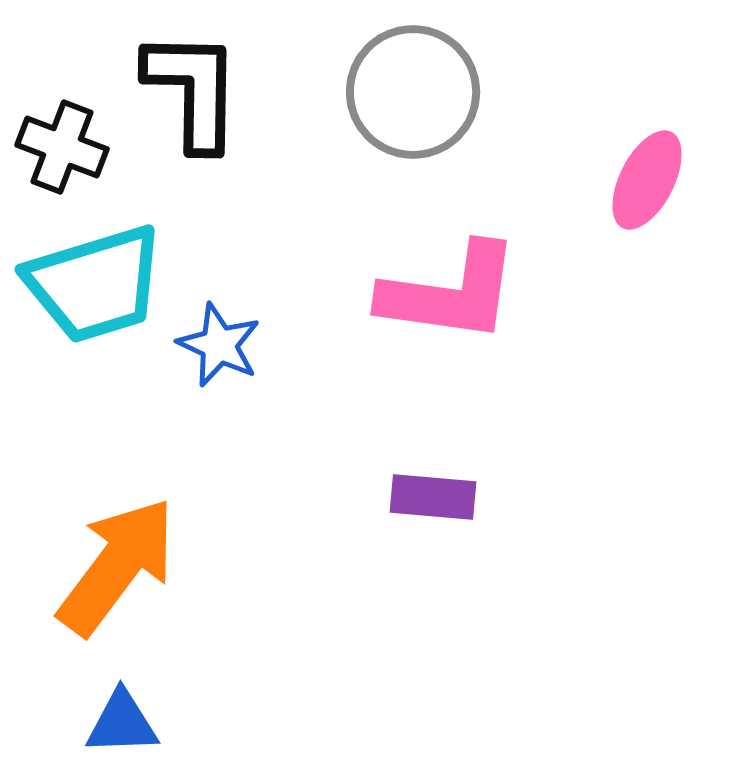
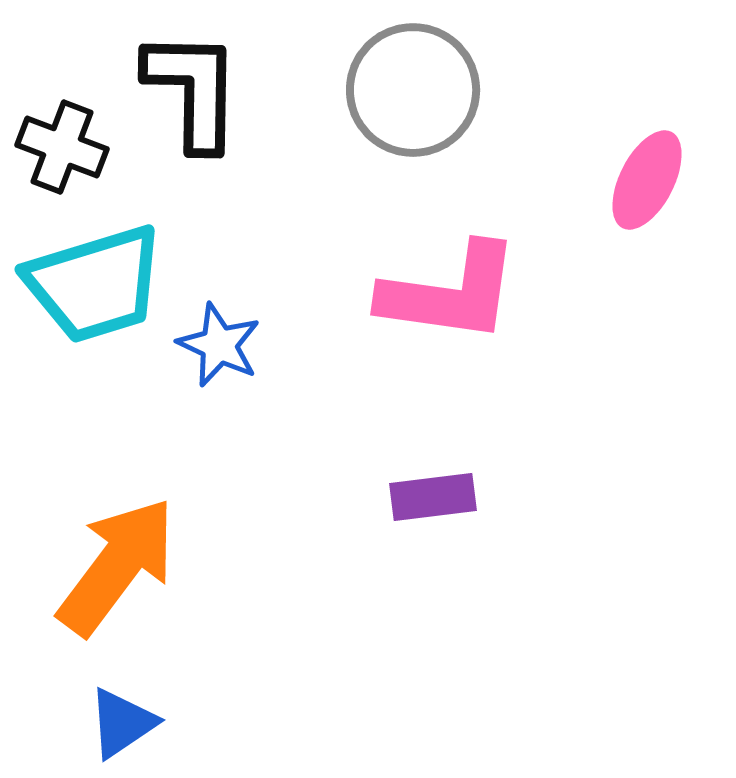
gray circle: moved 2 px up
purple rectangle: rotated 12 degrees counterclockwise
blue triangle: rotated 32 degrees counterclockwise
